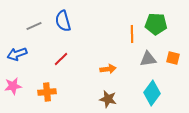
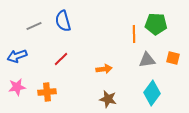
orange line: moved 2 px right
blue arrow: moved 2 px down
gray triangle: moved 1 px left, 1 px down
orange arrow: moved 4 px left
pink star: moved 4 px right, 1 px down
